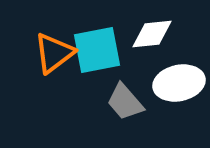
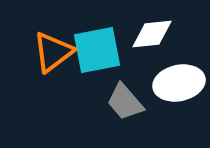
orange triangle: moved 1 px left, 1 px up
